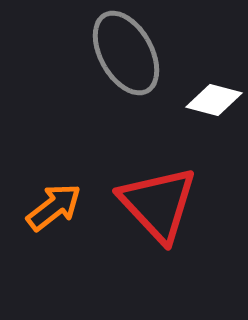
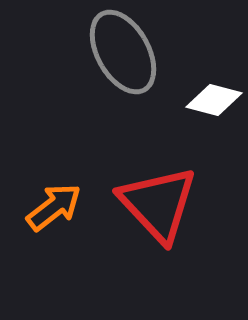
gray ellipse: moved 3 px left, 1 px up
